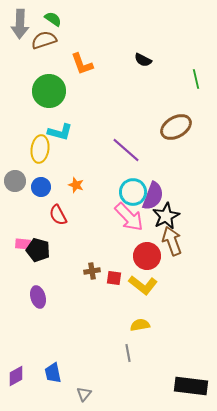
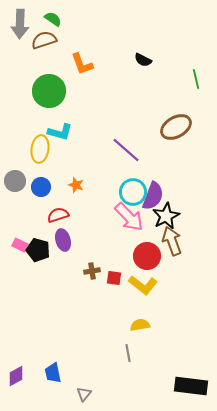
red semicircle: rotated 100 degrees clockwise
pink rectangle: moved 3 px left, 1 px down; rotated 21 degrees clockwise
purple ellipse: moved 25 px right, 57 px up
